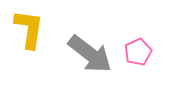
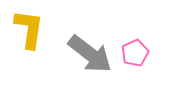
pink pentagon: moved 3 px left, 1 px down
